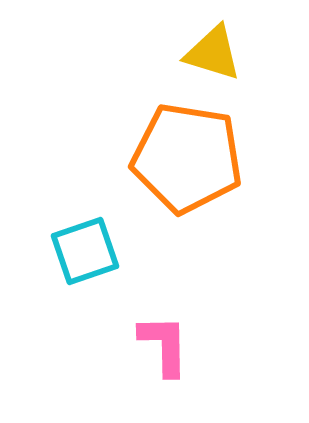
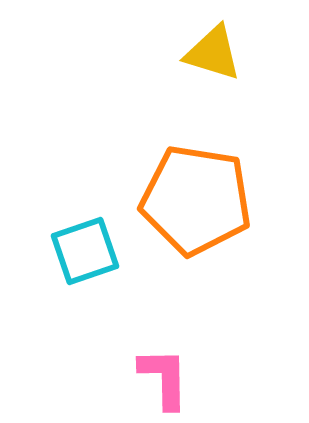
orange pentagon: moved 9 px right, 42 px down
pink L-shape: moved 33 px down
